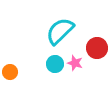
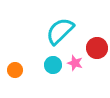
cyan circle: moved 2 px left, 1 px down
orange circle: moved 5 px right, 2 px up
